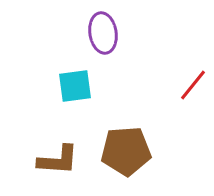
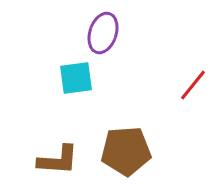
purple ellipse: rotated 27 degrees clockwise
cyan square: moved 1 px right, 8 px up
